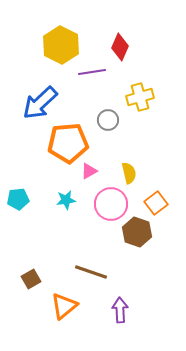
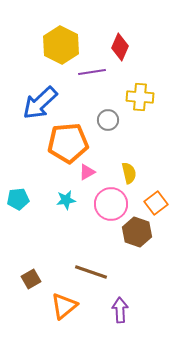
yellow cross: rotated 20 degrees clockwise
pink triangle: moved 2 px left, 1 px down
